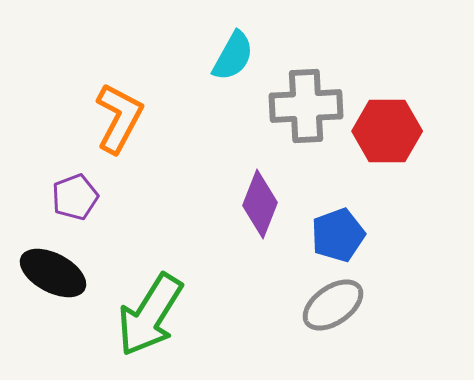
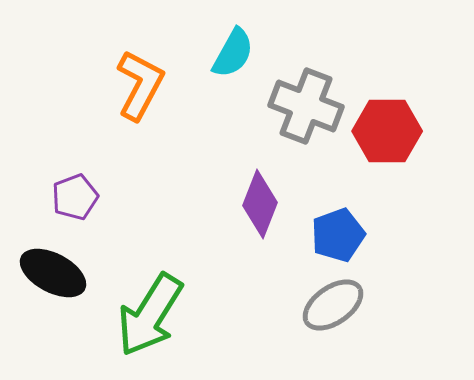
cyan semicircle: moved 3 px up
gray cross: rotated 24 degrees clockwise
orange L-shape: moved 21 px right, 33 px up
